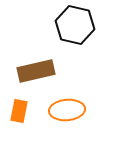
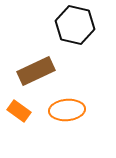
brown rectangle: rotated 12 degrees counterclockwise
orange rectangle: rotated 65 degrees counterclockwise
